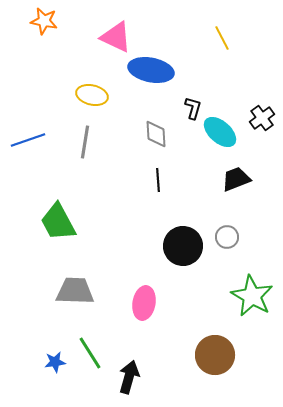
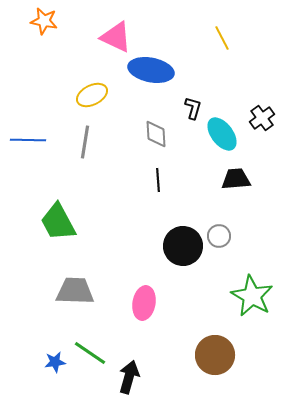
yellow ellipse: rotated 40 degrees counterclockwise
cyan ellipse: moved 2 px right, 2 px down; rotated 12 degrees clockwise
blue line: rotated 20 degrees clockwise
black trapezoid: rotated 16 degrees clockwise
gray circle: moved 8 px left, 1 px up
green line: rotated 24 degrees counterclockwise
